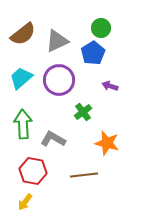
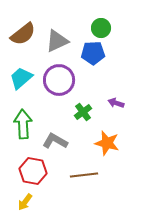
blue pentagon: rotated 30 degrees clockwise
purple arrow: moved 6 px right, 17 px down
gray L-shape: moved 2 px right, 2 px down
